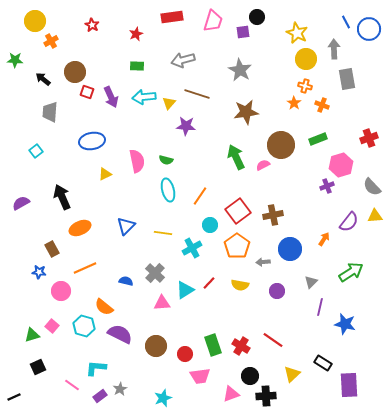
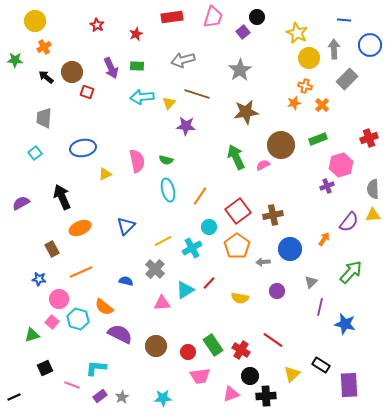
pink trapezoid at (213, 21): moved 4 px up
blue line at (346, 22): moved 2 px left, 2 px up; rotated 56 degrees counterclockwise
red star at (92, 25): moved 5 px right
blue circle at (369, 29): moved 1 px right, 16 px down
purple square at (243, 32): rotated 32 degrees counterclockwise
orange cross at (51, 41): moved 7 px left, 6 px down
yellow circle at (306, 59): moved 3 px right, 1 px up
gray star at (240, 70): rotated 10 degrees clockwise
brown circle at (75, 72): moved 3 px left
black arrow at (43, 79): moved 3 px right, 2 px up
gray rectangle at (347, 79): rotated 55 degrees clockwise
purple arrow at (111, 97): moved 29 px up
cyan arrow at (144, 97): moved 2 px left
orange star at (294, 103): rotated 24 degrees clockwise
orange cross at (322, 105): rotated 24 degrees clockwise
gray trapezoid at (50, 112): moved 6 px left, 6 px down
blue ellipse at (92, 141): moved 9 px left, 7 px down
cyan square at (36, 151): moved 1 px left, 2 px down
gray semicircle at (372, 187): moved 1 px right, 2 px down; rotated 42 degrees clockwise
yellow triangle at (375, 216): moved 2 px left, 1 px up
cyan circle at (210, 225): moved 1 px left, 2 px down
yellow line at (163, 233): moved 8 px down; rotated 36 degrees counterclockwise
orange line at (85, 268): moved 4 px left, 4 px down
blue star at (39, 272): moved 7 px down
green arrow at (351, 272): rotated 15 degrees counterclockwise
gray cross at (155, 273): moved 4 px up
yellow semicircle at (240, 285): moved 13 px down
pink circle at (61, 291): moved 2 px left, 8 px down
pink square at (52, 326): moved 4 px up
cyan hexagon at (84, 326): moved 6 px left, 7 px up
green rectangle at (213, 345): rotated 15 degrees counterclockwise
red cross at (241, 346): moved 4 px down
red circle at (185, 354): moved 3 px right, 2 px up
black rectangle at (323, 363): moved 2 px left, 2 px down
black square at (38, 367): moved 7 px right, 1 px down
pink line at (72, 385): rotated 14 degrees counterclockwise
gray star at (120, 389): moved 2 px right, 8 px down
cyan star at (163, 398): rotated 18 degrees clockwise
